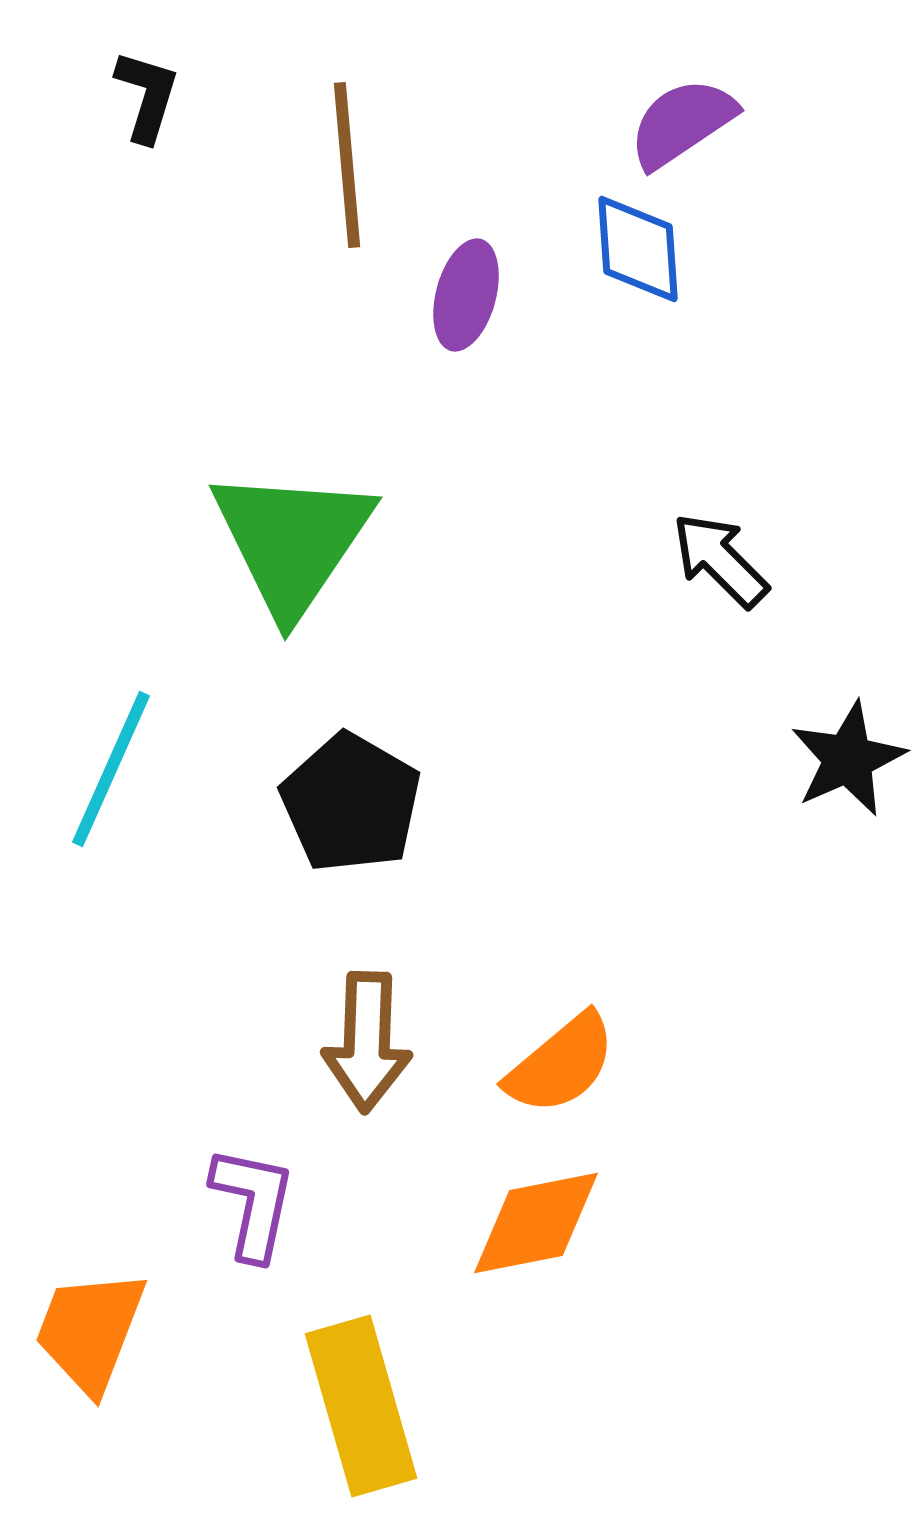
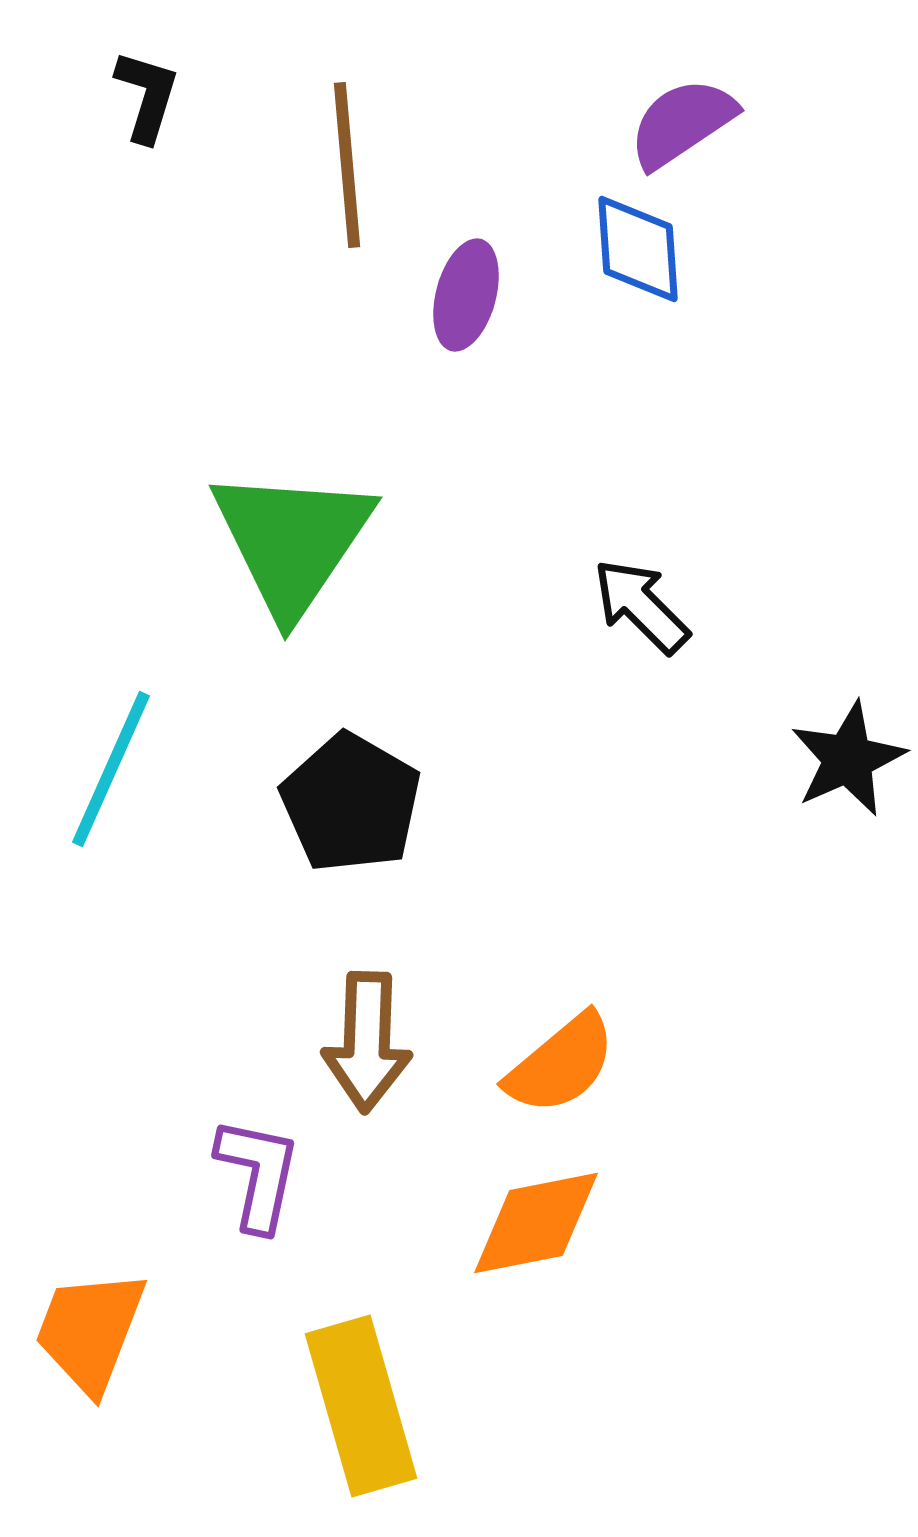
black arrow: moved 79 px left, 46 px down
purple L-shape: moved 5 px right, 29 px up
